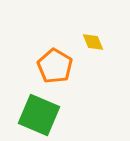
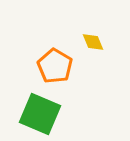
green square: moved 1 px right, 1 px up
